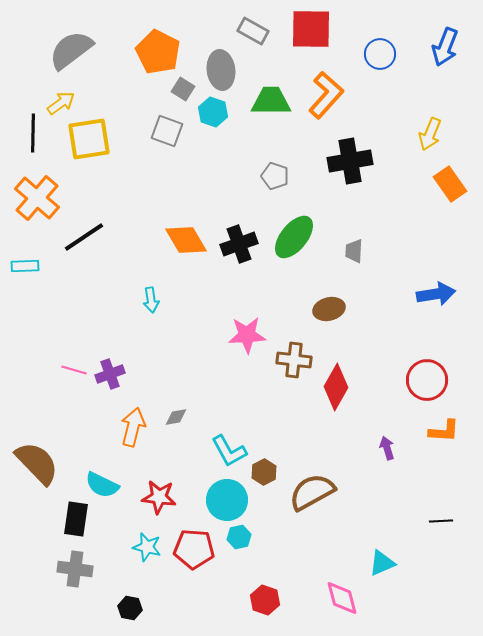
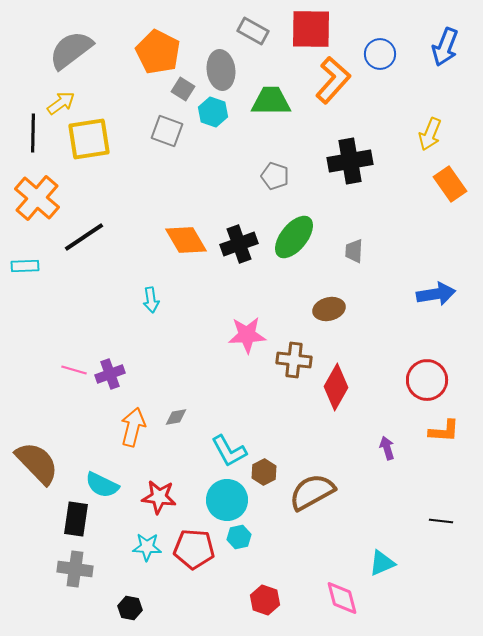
orange L-shape at (326, 95): moved 7 px right, 15 px up
black line at (441, 521): rotated 10 degrees clockwise
cyan star at (147, 547): rotated 12 degrees counterclockwise
